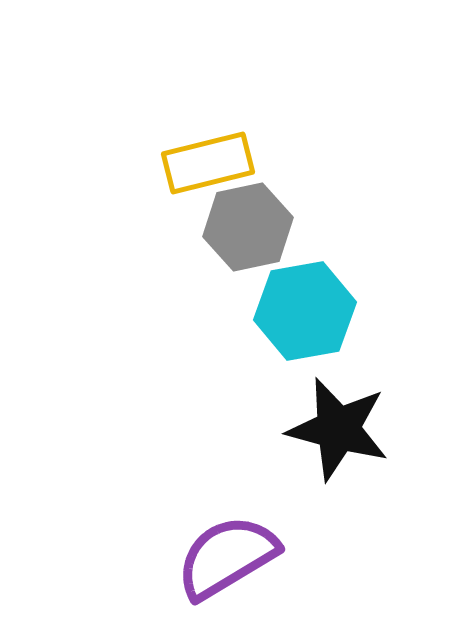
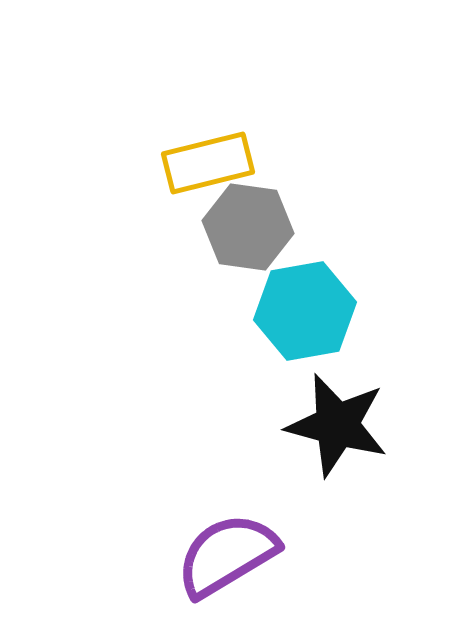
gray hexagon: rotated 20 degrees clockwise
black star: moved 1 px left, 4 px up
purple semicircle: moved 2 px up
